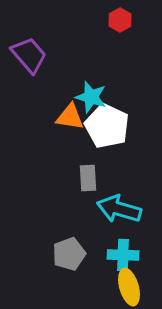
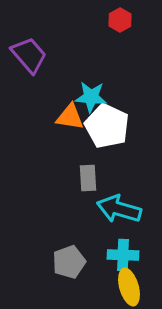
cyan star: rotated 12 degrees counterclockwise
gray pentagon: moved 8 px down
